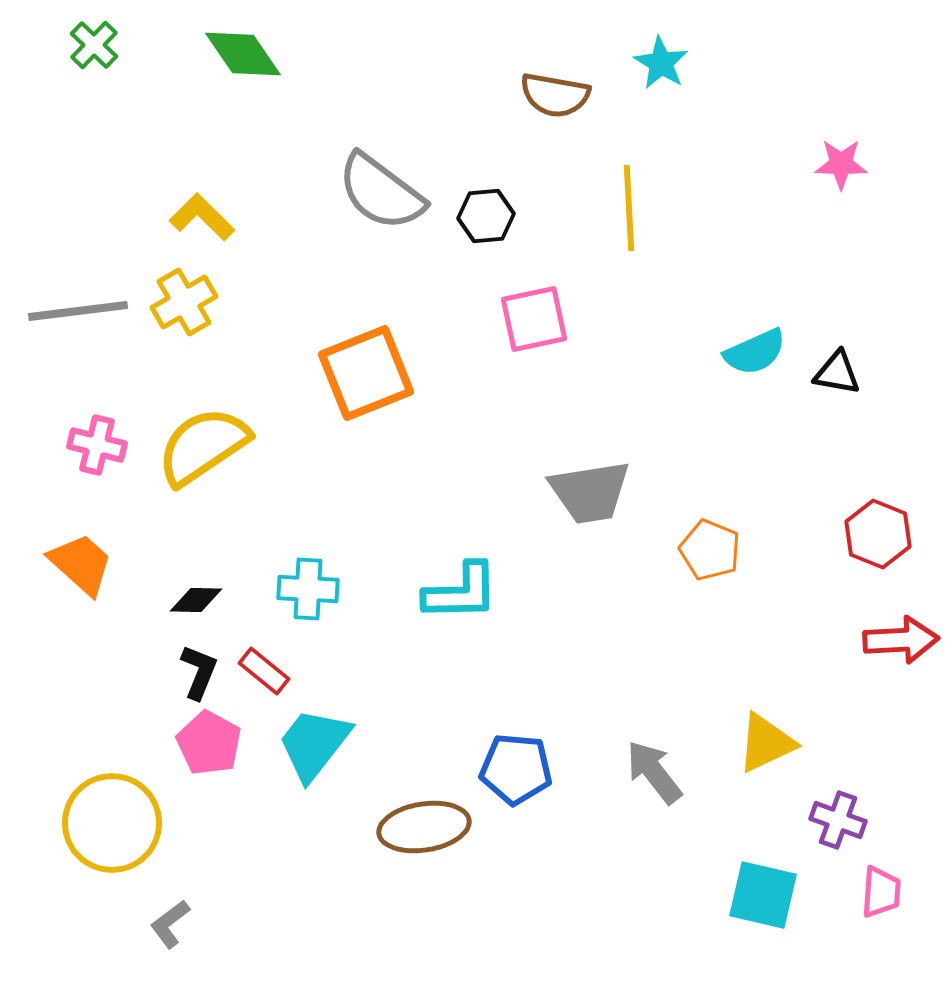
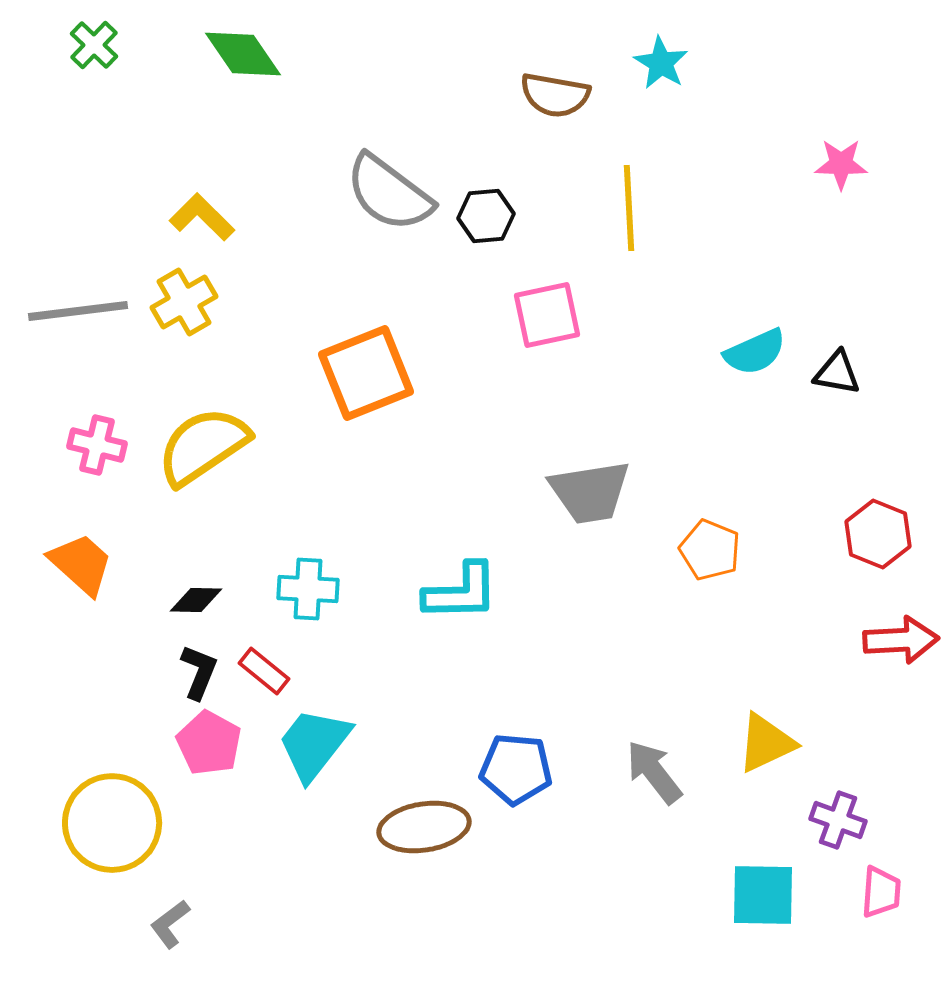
gray semicircle: moved 8 px right, 1 px down
pink square: moved 13 px right, 4 px up
cyan square: rotated 12 degrees counterclockwise
